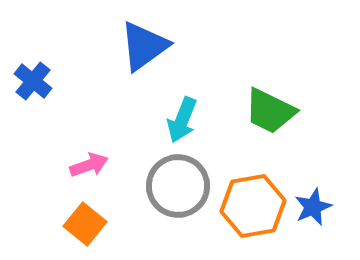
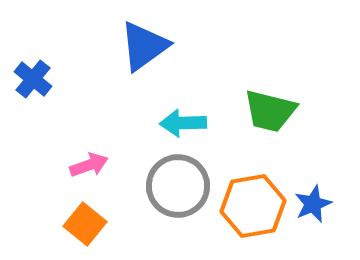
blue cross: moved 2 px up
green trapezoid: rotated 12 degrees counterclockwise
cyan arrow: moved 1 px right, 3 px down; rotated 66 degrees clockwise
blue star: moved 3 px up
